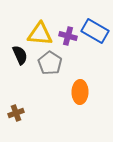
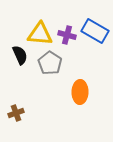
purple cross: moved 1 px left, 1 px up
